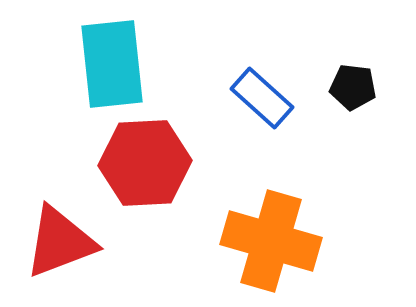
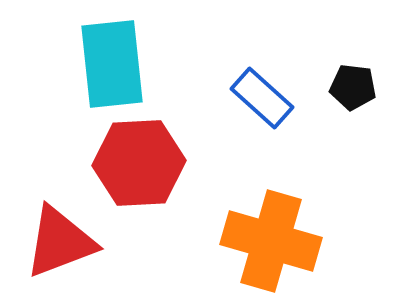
red hexagon: moved 6 px left
